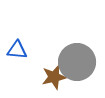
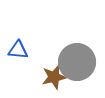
blue triangle: moved 1 px right
